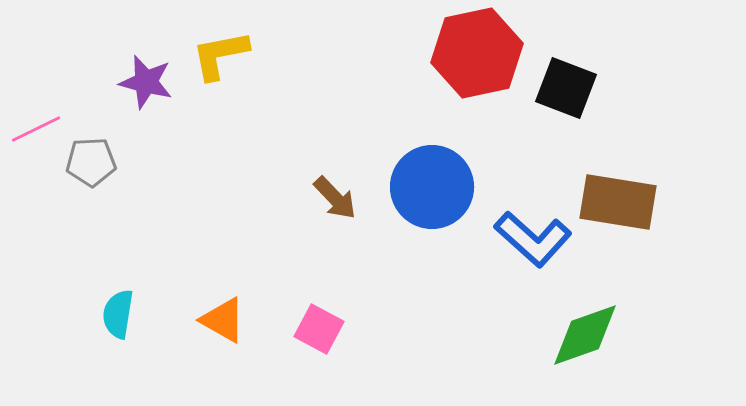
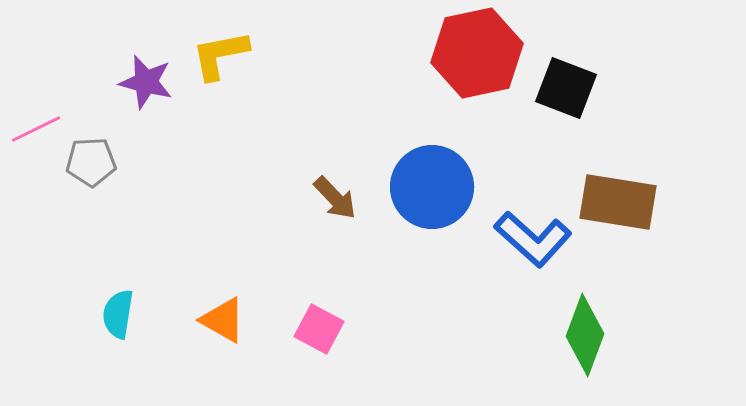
green diamond: rotated 50 degrees counterclockwise
